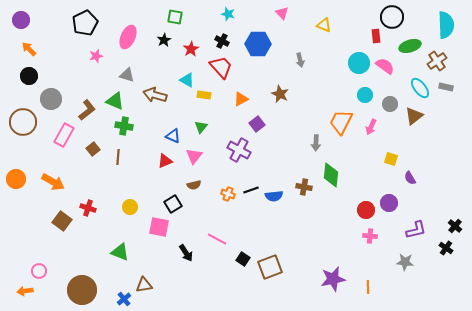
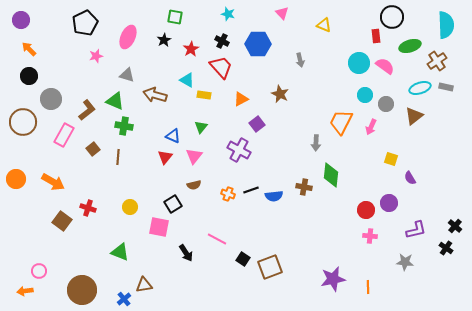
cyan ellipse at (420, 88): rotated 70 degrees counterclockwise
gray circle at (390, 104): moved 4 px left
red triangle at (165, 161): moved 4 px up; rotated 28 degrees counterclockwise
